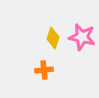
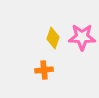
pink star: rotated 12 degrees counterclockwise
